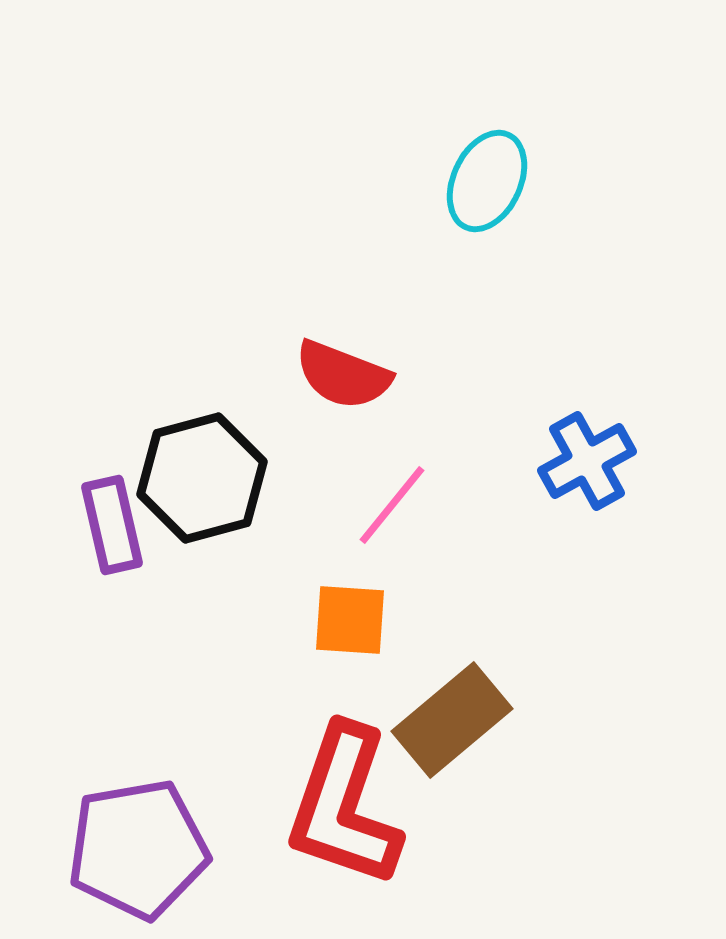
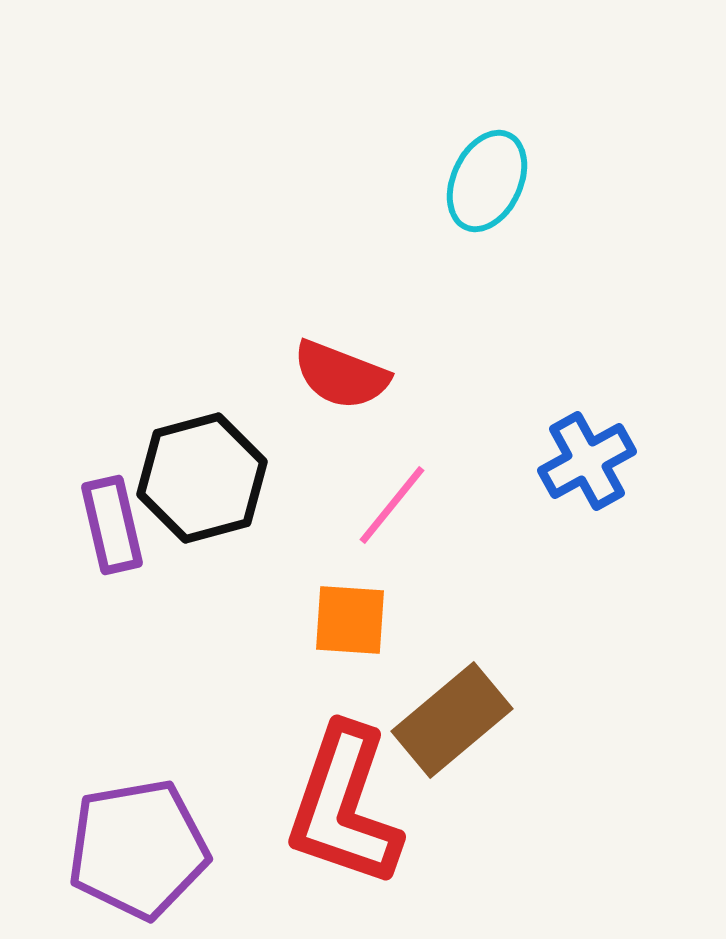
red semicircle: moved 2 px left
